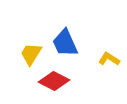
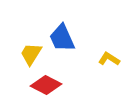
blue trapezoid: moved 3 px left, 5 px up
red diamond: moved 8 px left, 4 px down
